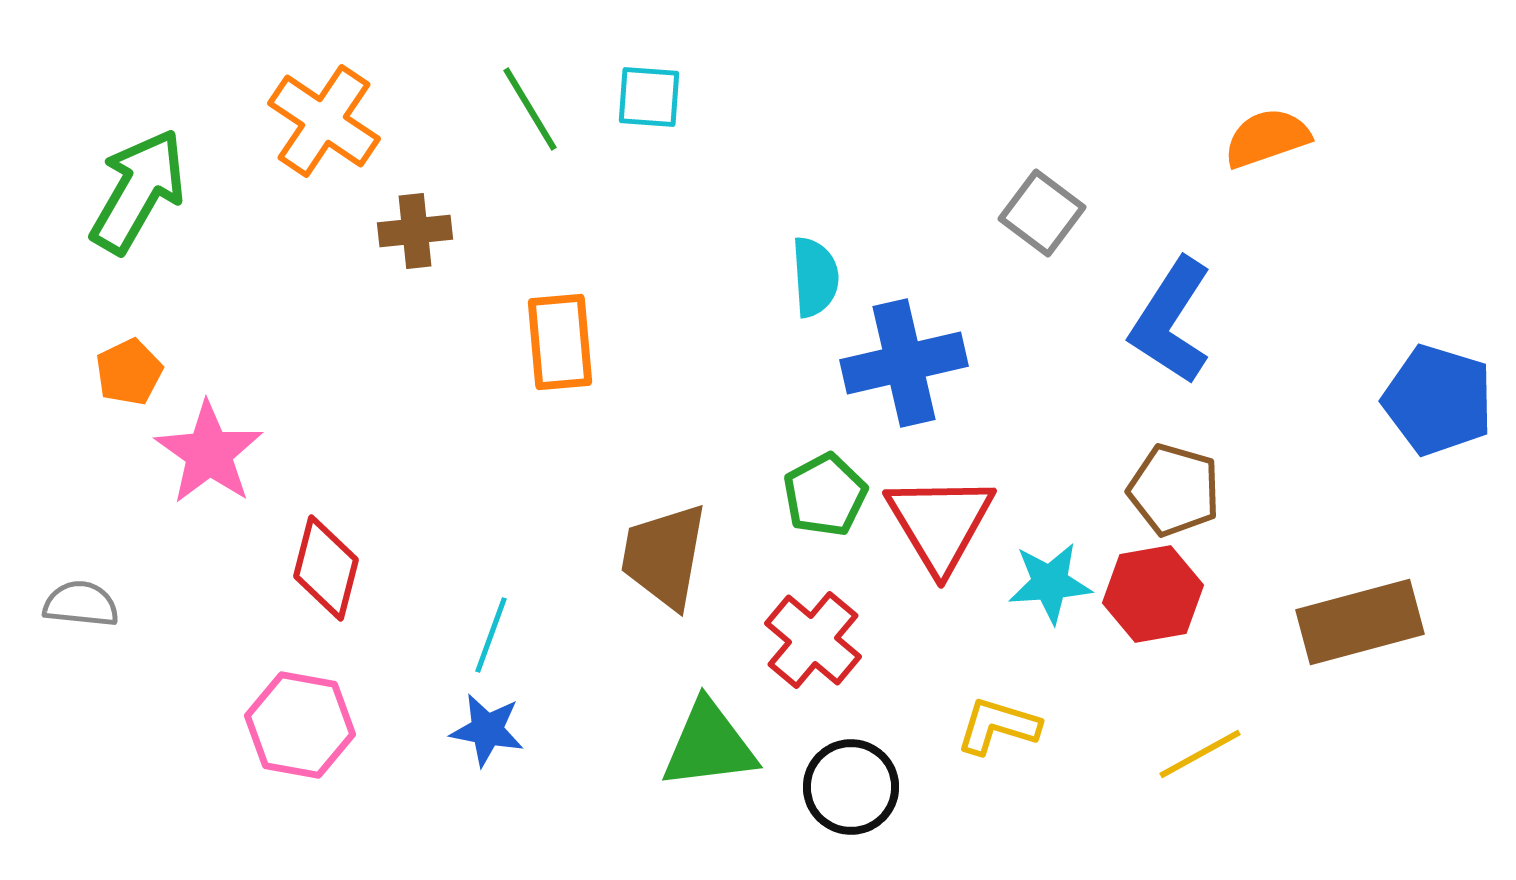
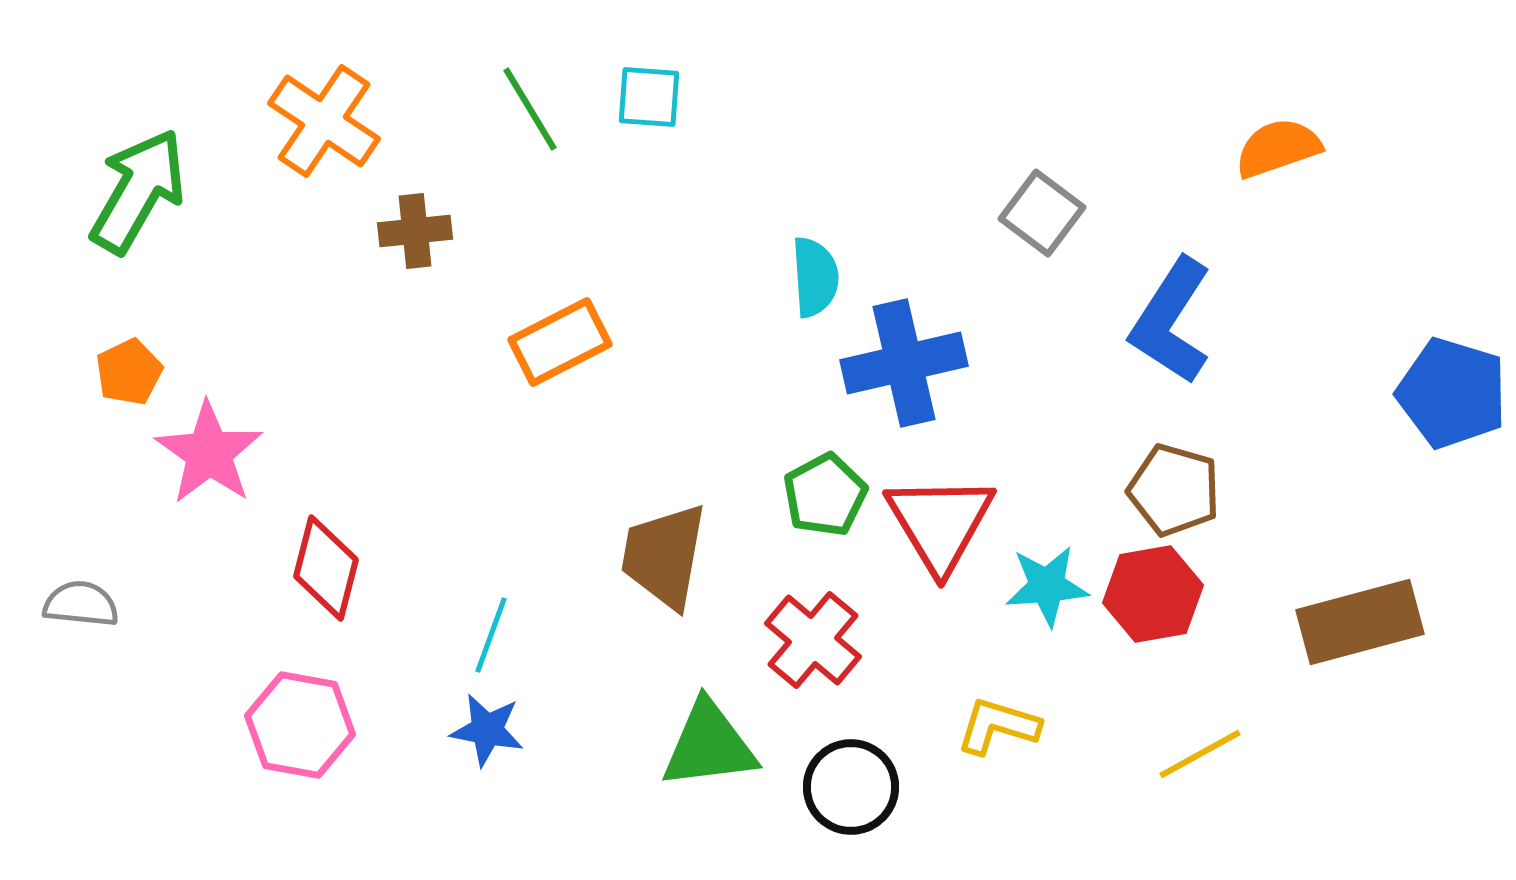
orange semicircle: moved 11 px right, 10 px down
orange rectangle: rotated 68 degrees clockwise
blue pentagon: moved 14 px right, 7 px up
cyan star: moved 3 px left, 3 px down
